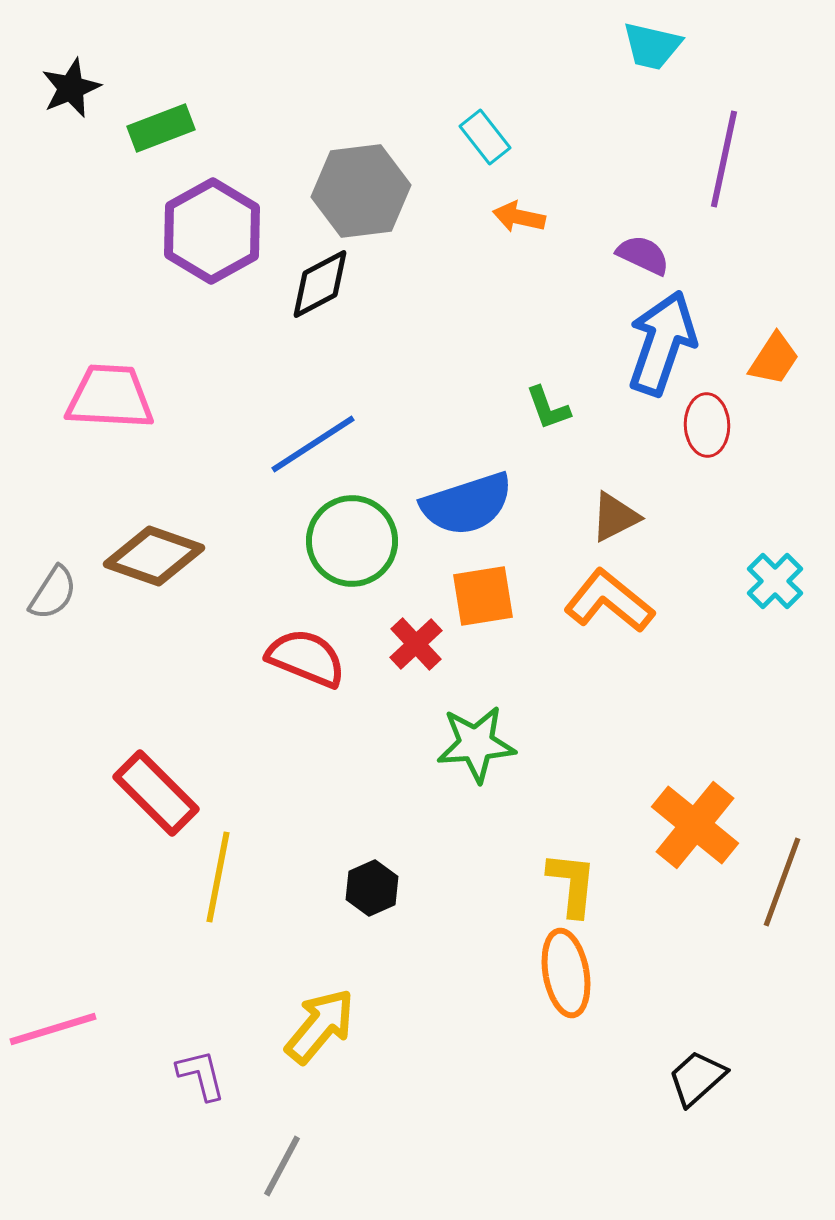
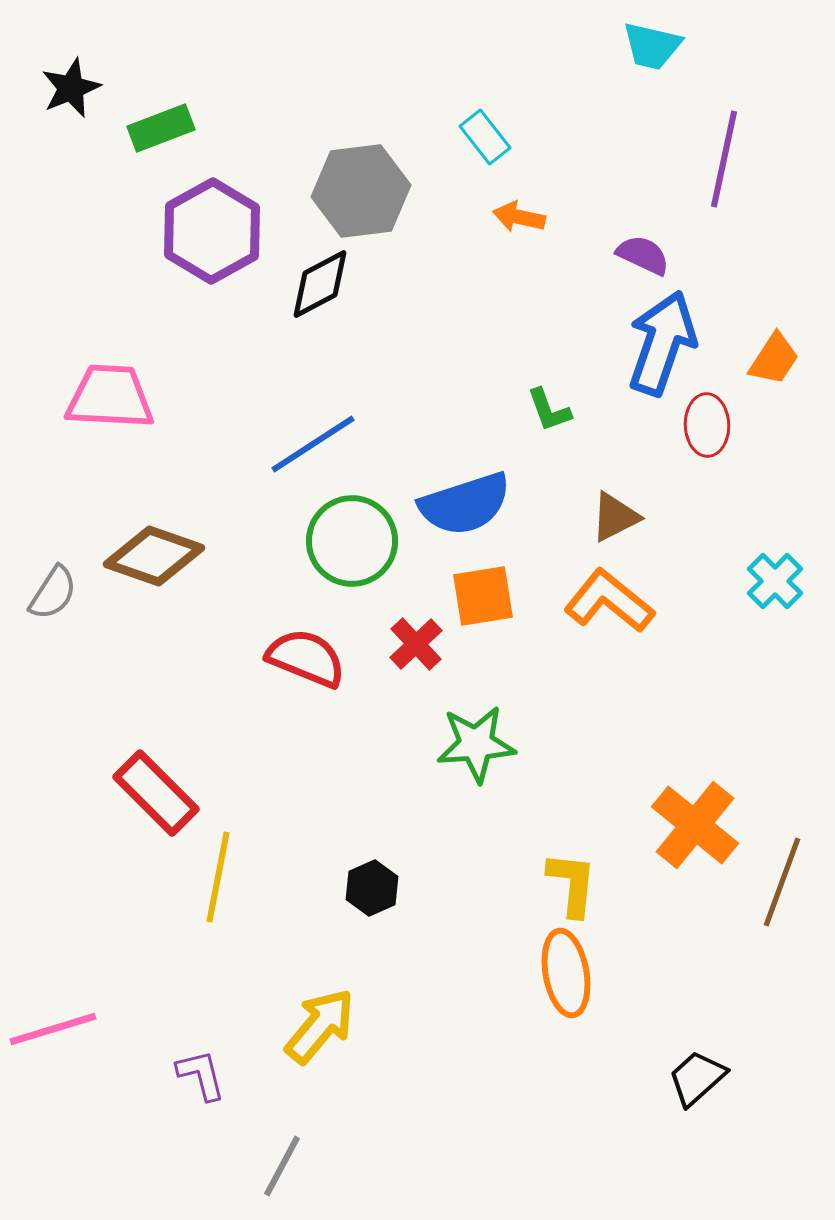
green L-shape: moved 1 px right, 2 px down
blue semicircle: moved 2 px left
